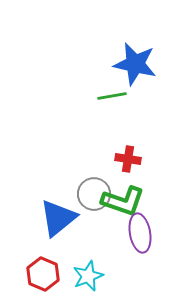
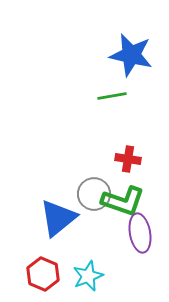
blue star: moved 4 px left, 9 px up
